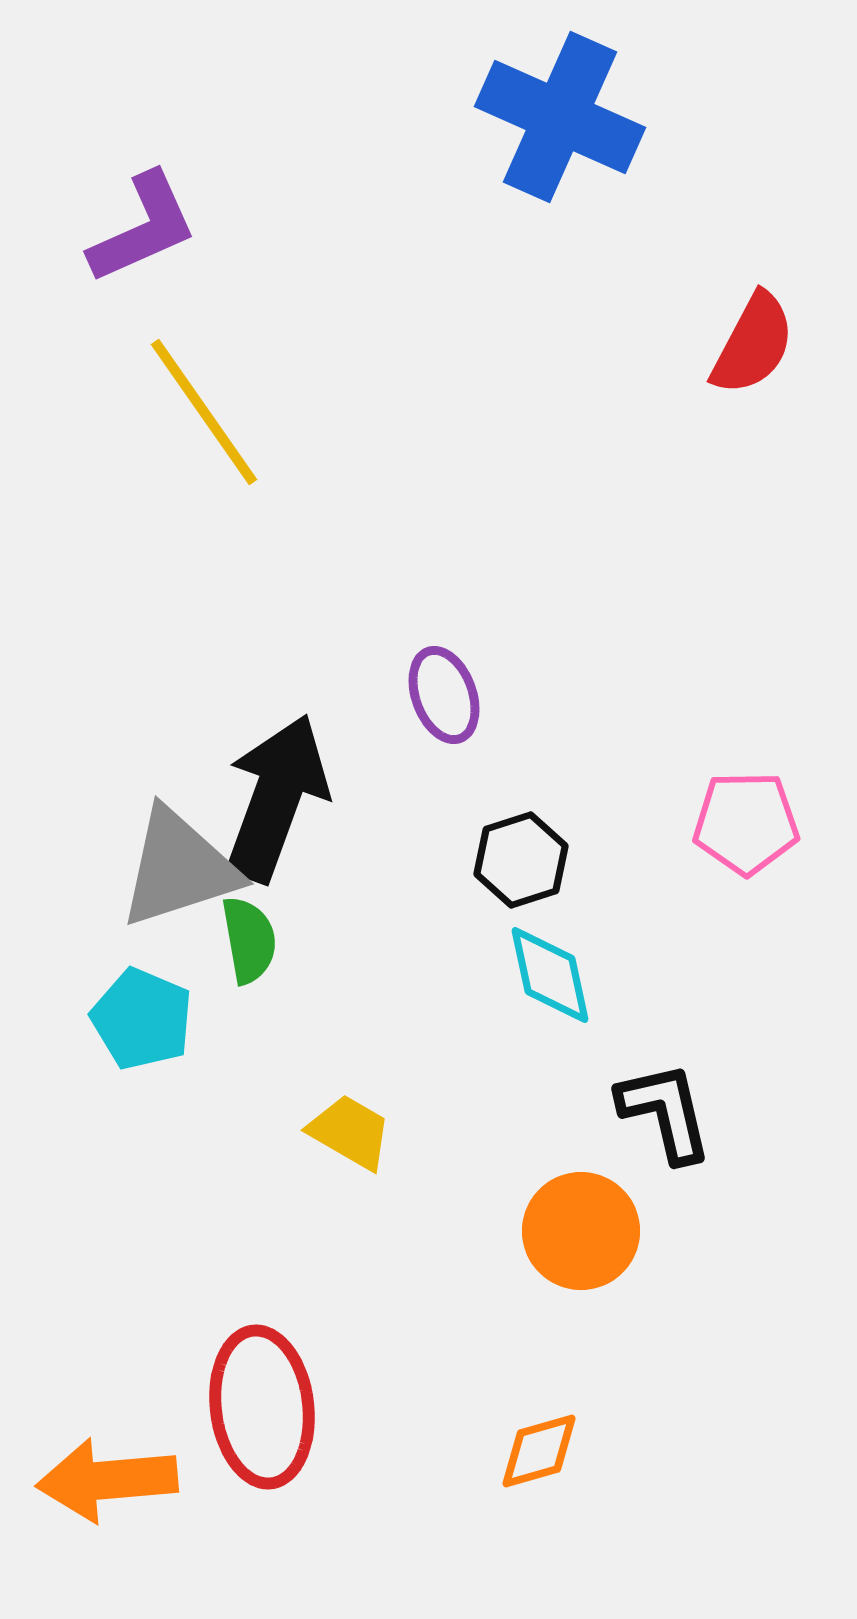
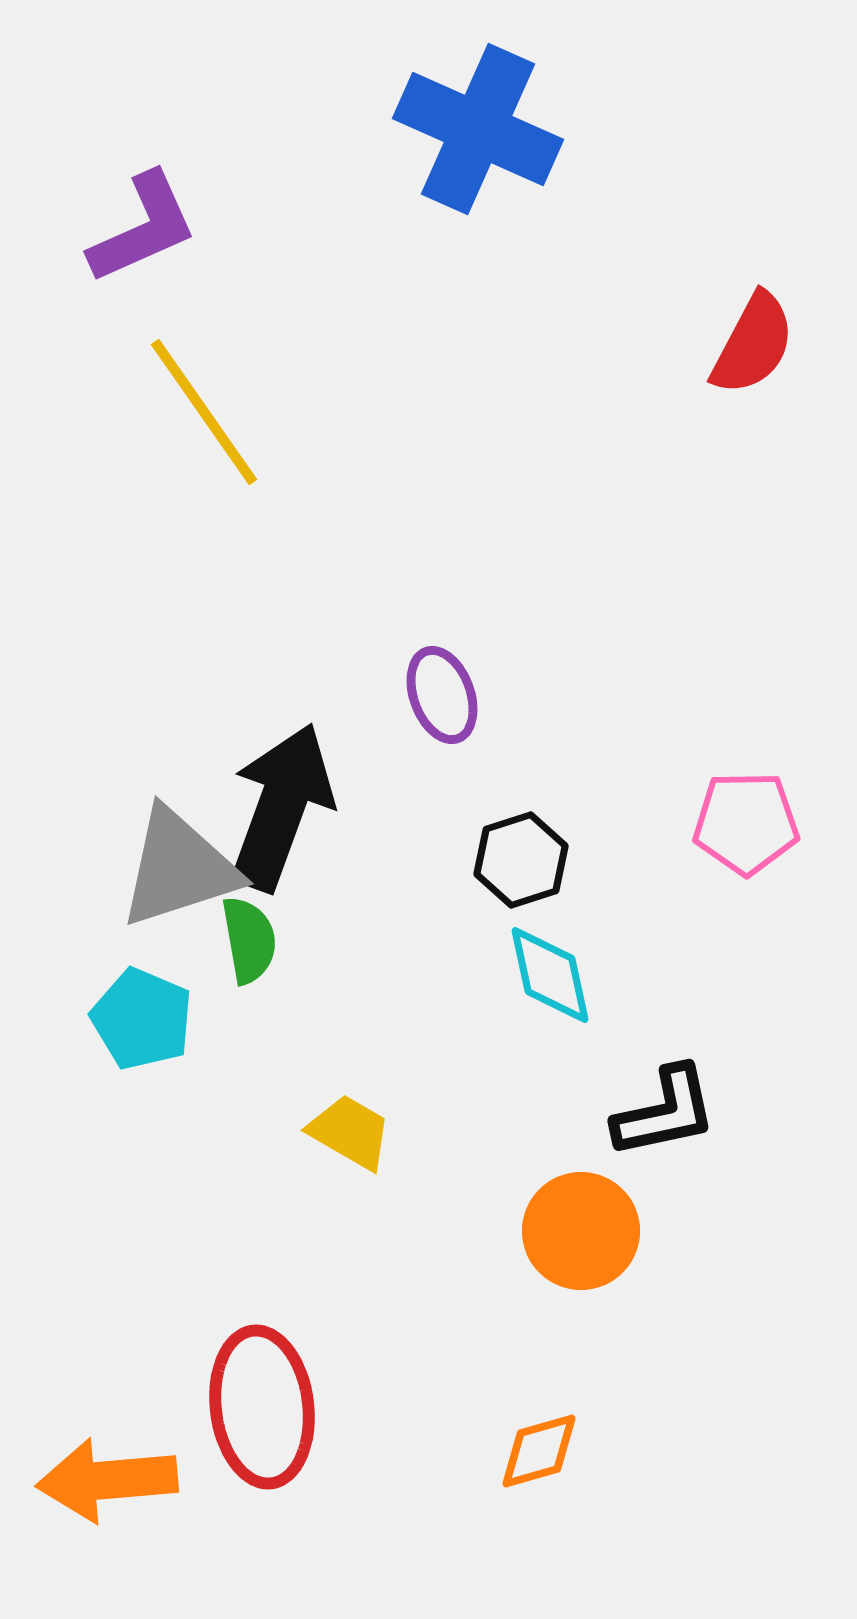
blue cross: moved 82 px left, 12 px down
purple ellipse: moved 2 px left
black arrow: moved 5 px right, 9 px down
black L-shape: rotated 91 degrees clockwise
